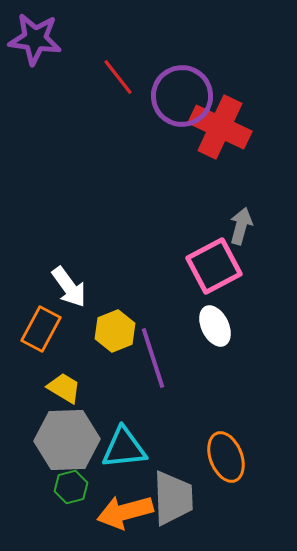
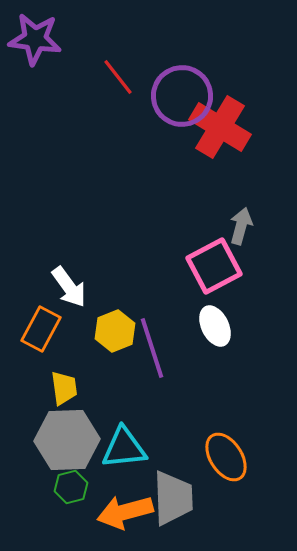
red cross: rotated 6 degrees clockwise
purple line: moved 1 px left, 10 px up
yellow trapezoid: rotated 51 degrees clockwise
orange ellipse: rotated 12 degrees counterclockwise
